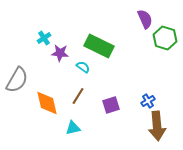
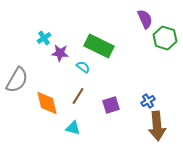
cyan triangle: rotated 28 degrees clockwise
